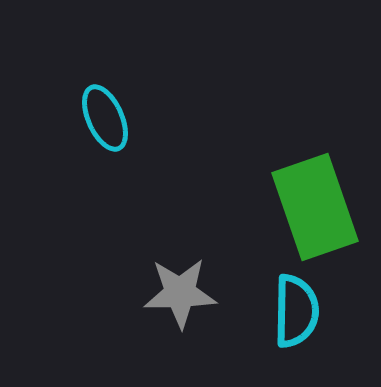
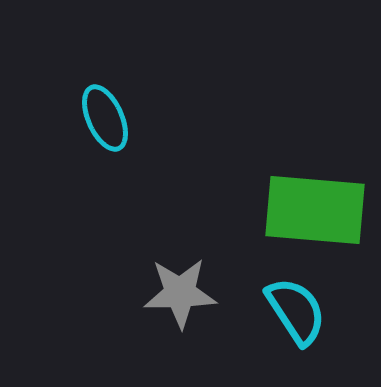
green rectangle: moved 3 px down; rotated 66 degrees counterclockwise
cyan semicircle: rotated 34 degrees counterclockwise
